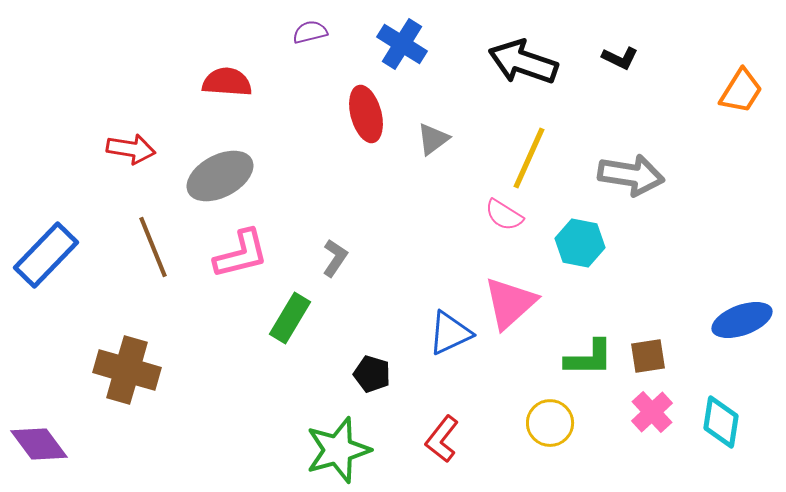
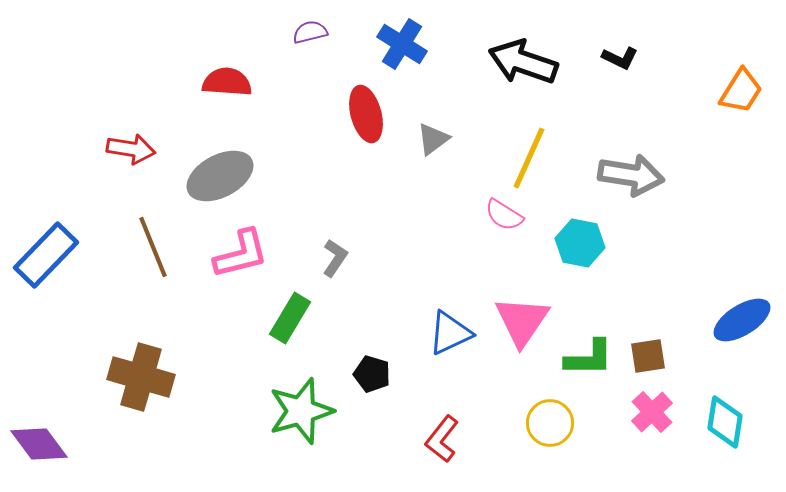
pink triangle: moved 12 px right, 18 px down; rotated 14 degrees counterclockwise
blue ellipse: rotated 12 degrees counterclockwise
brown cross: moved 14 px right, 7 px down
cyan diamond: moved 4 px right
green star: moved 37 px left, 39 px up
